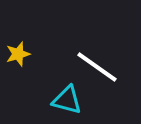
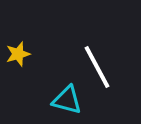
white line: rotated 27 degrees clockwise
